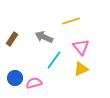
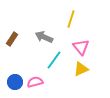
yellow line: moved 2 px up; rotated 54 degrees counterclockwise
blue circle: moved 4 px down
pink semicircle: moved 1 px right, 1 px up
